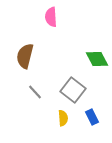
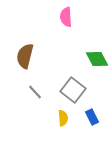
pink semicircle: moved 15 px right
